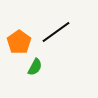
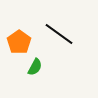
black line: moved 3 px right, 2 px down; rotated 72 degrees clockwise
